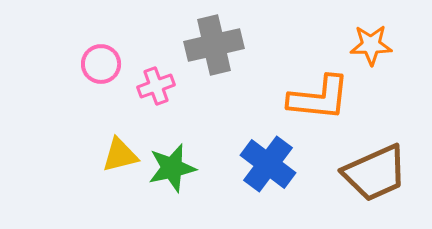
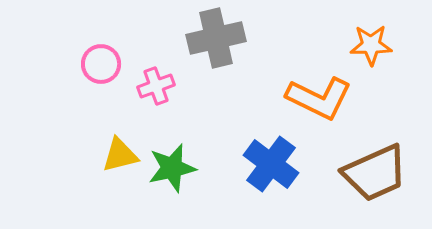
gray cross: moved 2 px right, 7 px up
orange L-shape: rotated 20 degrees clockwise
blue cross: moved 3 px right
